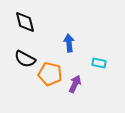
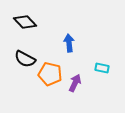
black diamond: rotated 30 degrees counterclockwise
cyan rectangle: moved 3 px right, 5 px down
purple arrow: moved 1 px up
